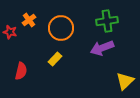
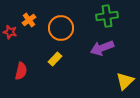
green cross: moved 5 px up
